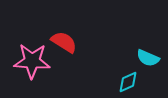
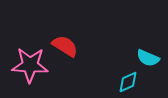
red semicircle: moved 1 px right, 4 px down
pink star: moved 2 px left, 4 px down
